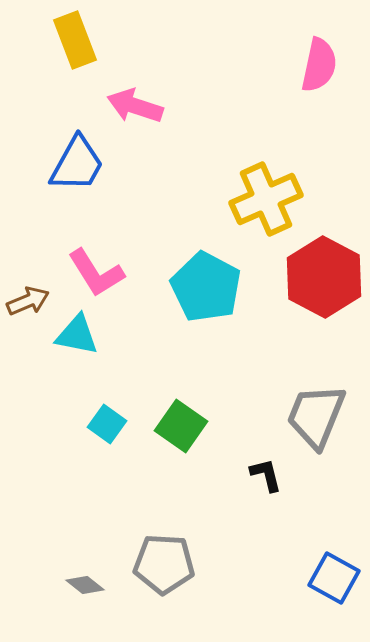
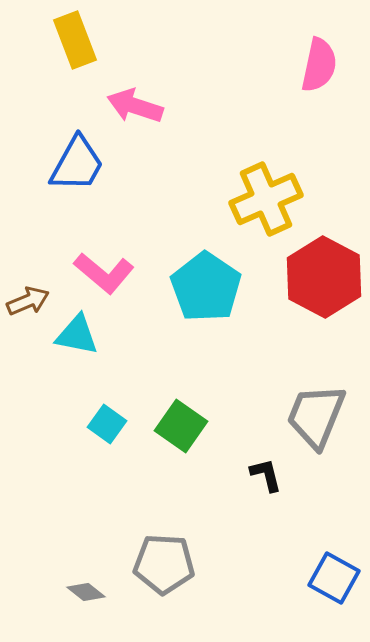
pink L-shape: moved 8 px right; rotated 18 degrees counterclockwise
cyan pentagon: rotated 6 degrees clockwise
gray diamond: moved 1 px right, 7 px down
